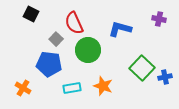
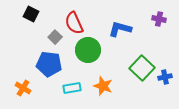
gray square: moved 1 px left, 2 px up
